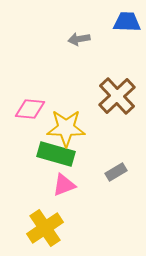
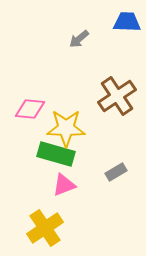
gray arrow: rotated 30 degrees counterclockwise
brown cross: rotated 9 degrees clockwise
